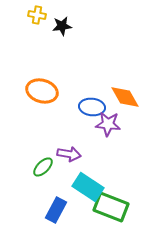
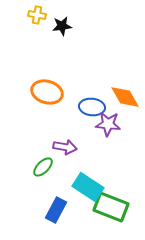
orange ellipse: moved 5 px right, 1 px down
purple arrow: moved 4 px left, 7 px up
